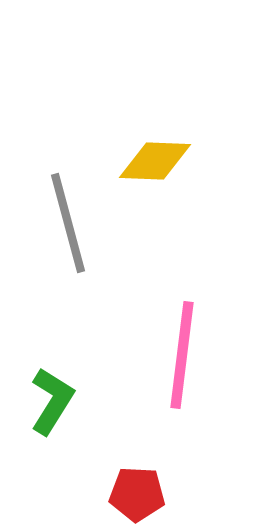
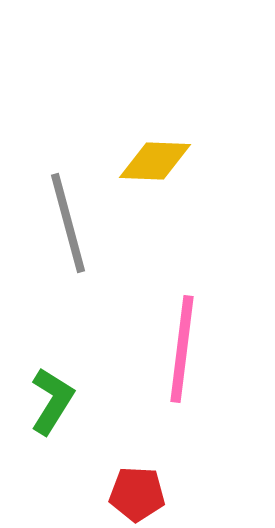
pink line: moved 6 px up
